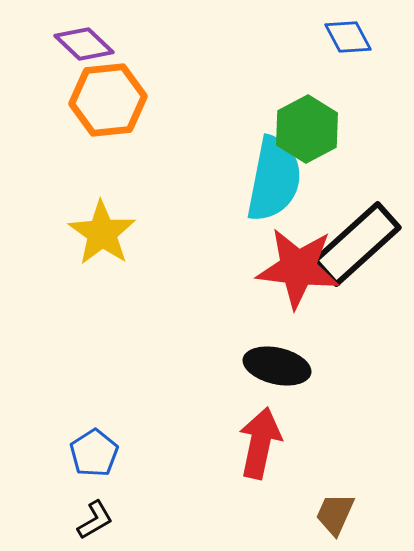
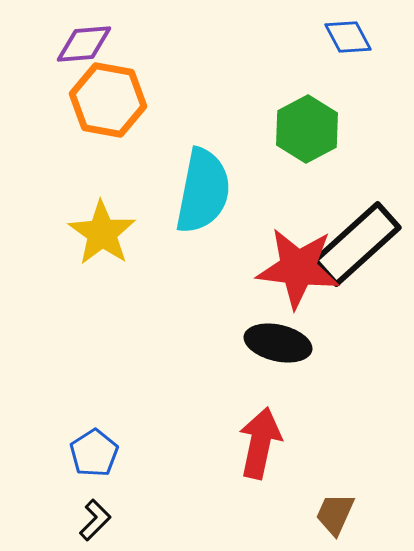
purple diamond: rotated 48 degrees counterclockwise
orange hexagon: rotated 16 degrees clockwise
cyan semicircle: moved 71 px left, 12 px down
black ellipse: moved 1 px right, 23 px up
black L-shape: rotated 15 degrees counterclockwise
